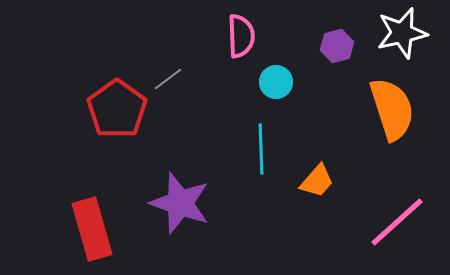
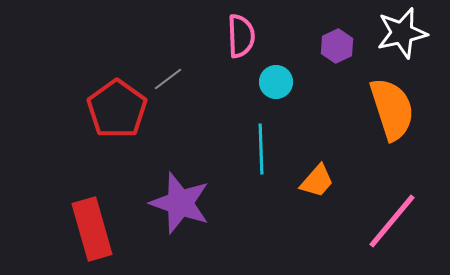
purple hexagon: rotated 12 degrees counterclockwise
pink line: moved 5 px left, 1 px up; rotated 8 degrees counterclockwise
